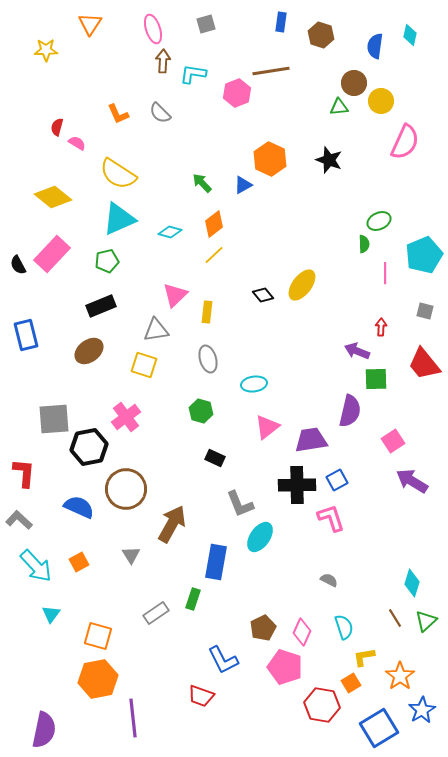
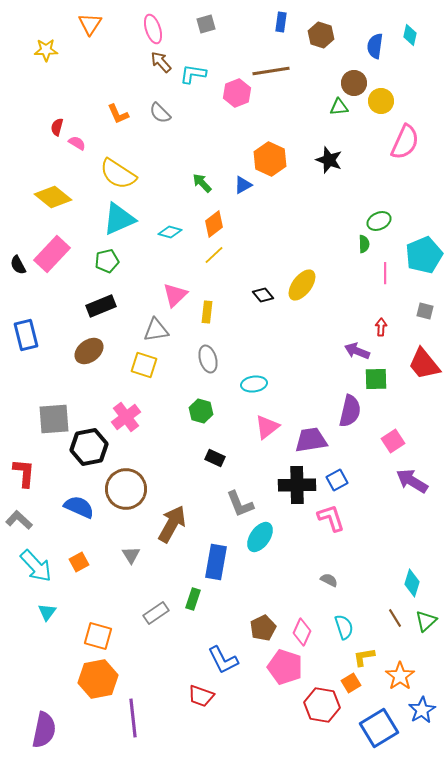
brown arrow at (163, 61): moved 2 px left, 1 px down; rotated 45 degrees counterclockwise
cyan triangle at (51, 614): moved 4 px left, 2 px up
